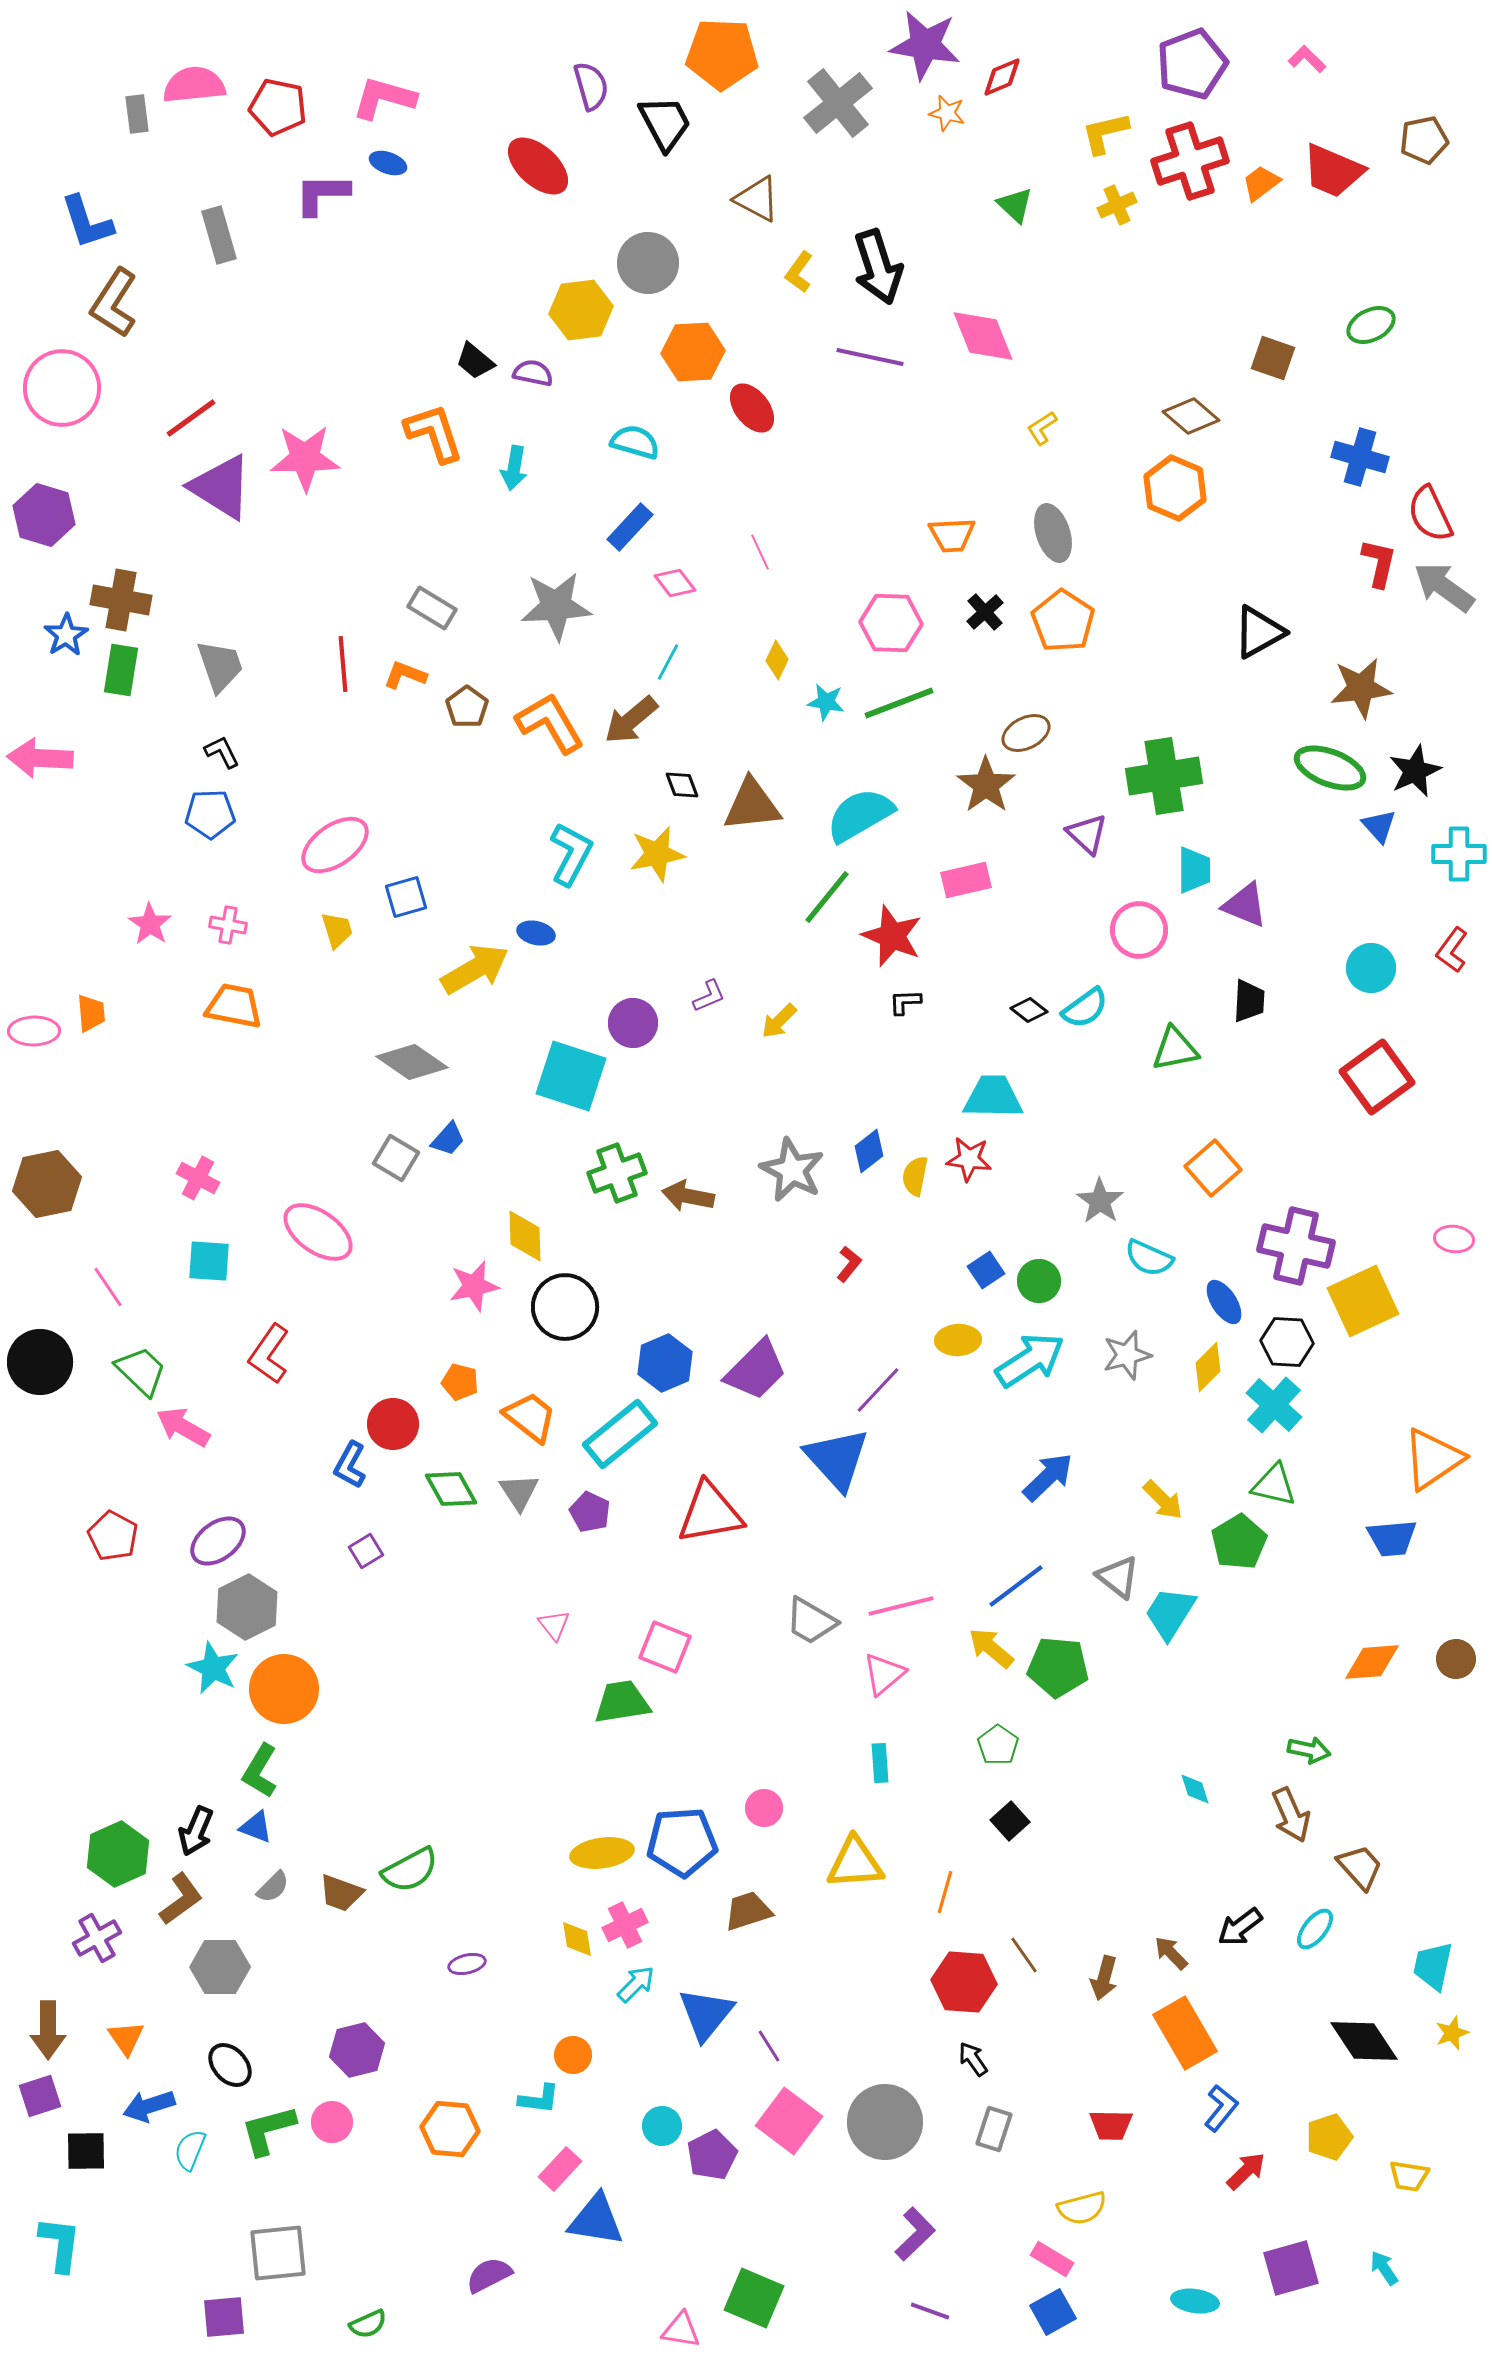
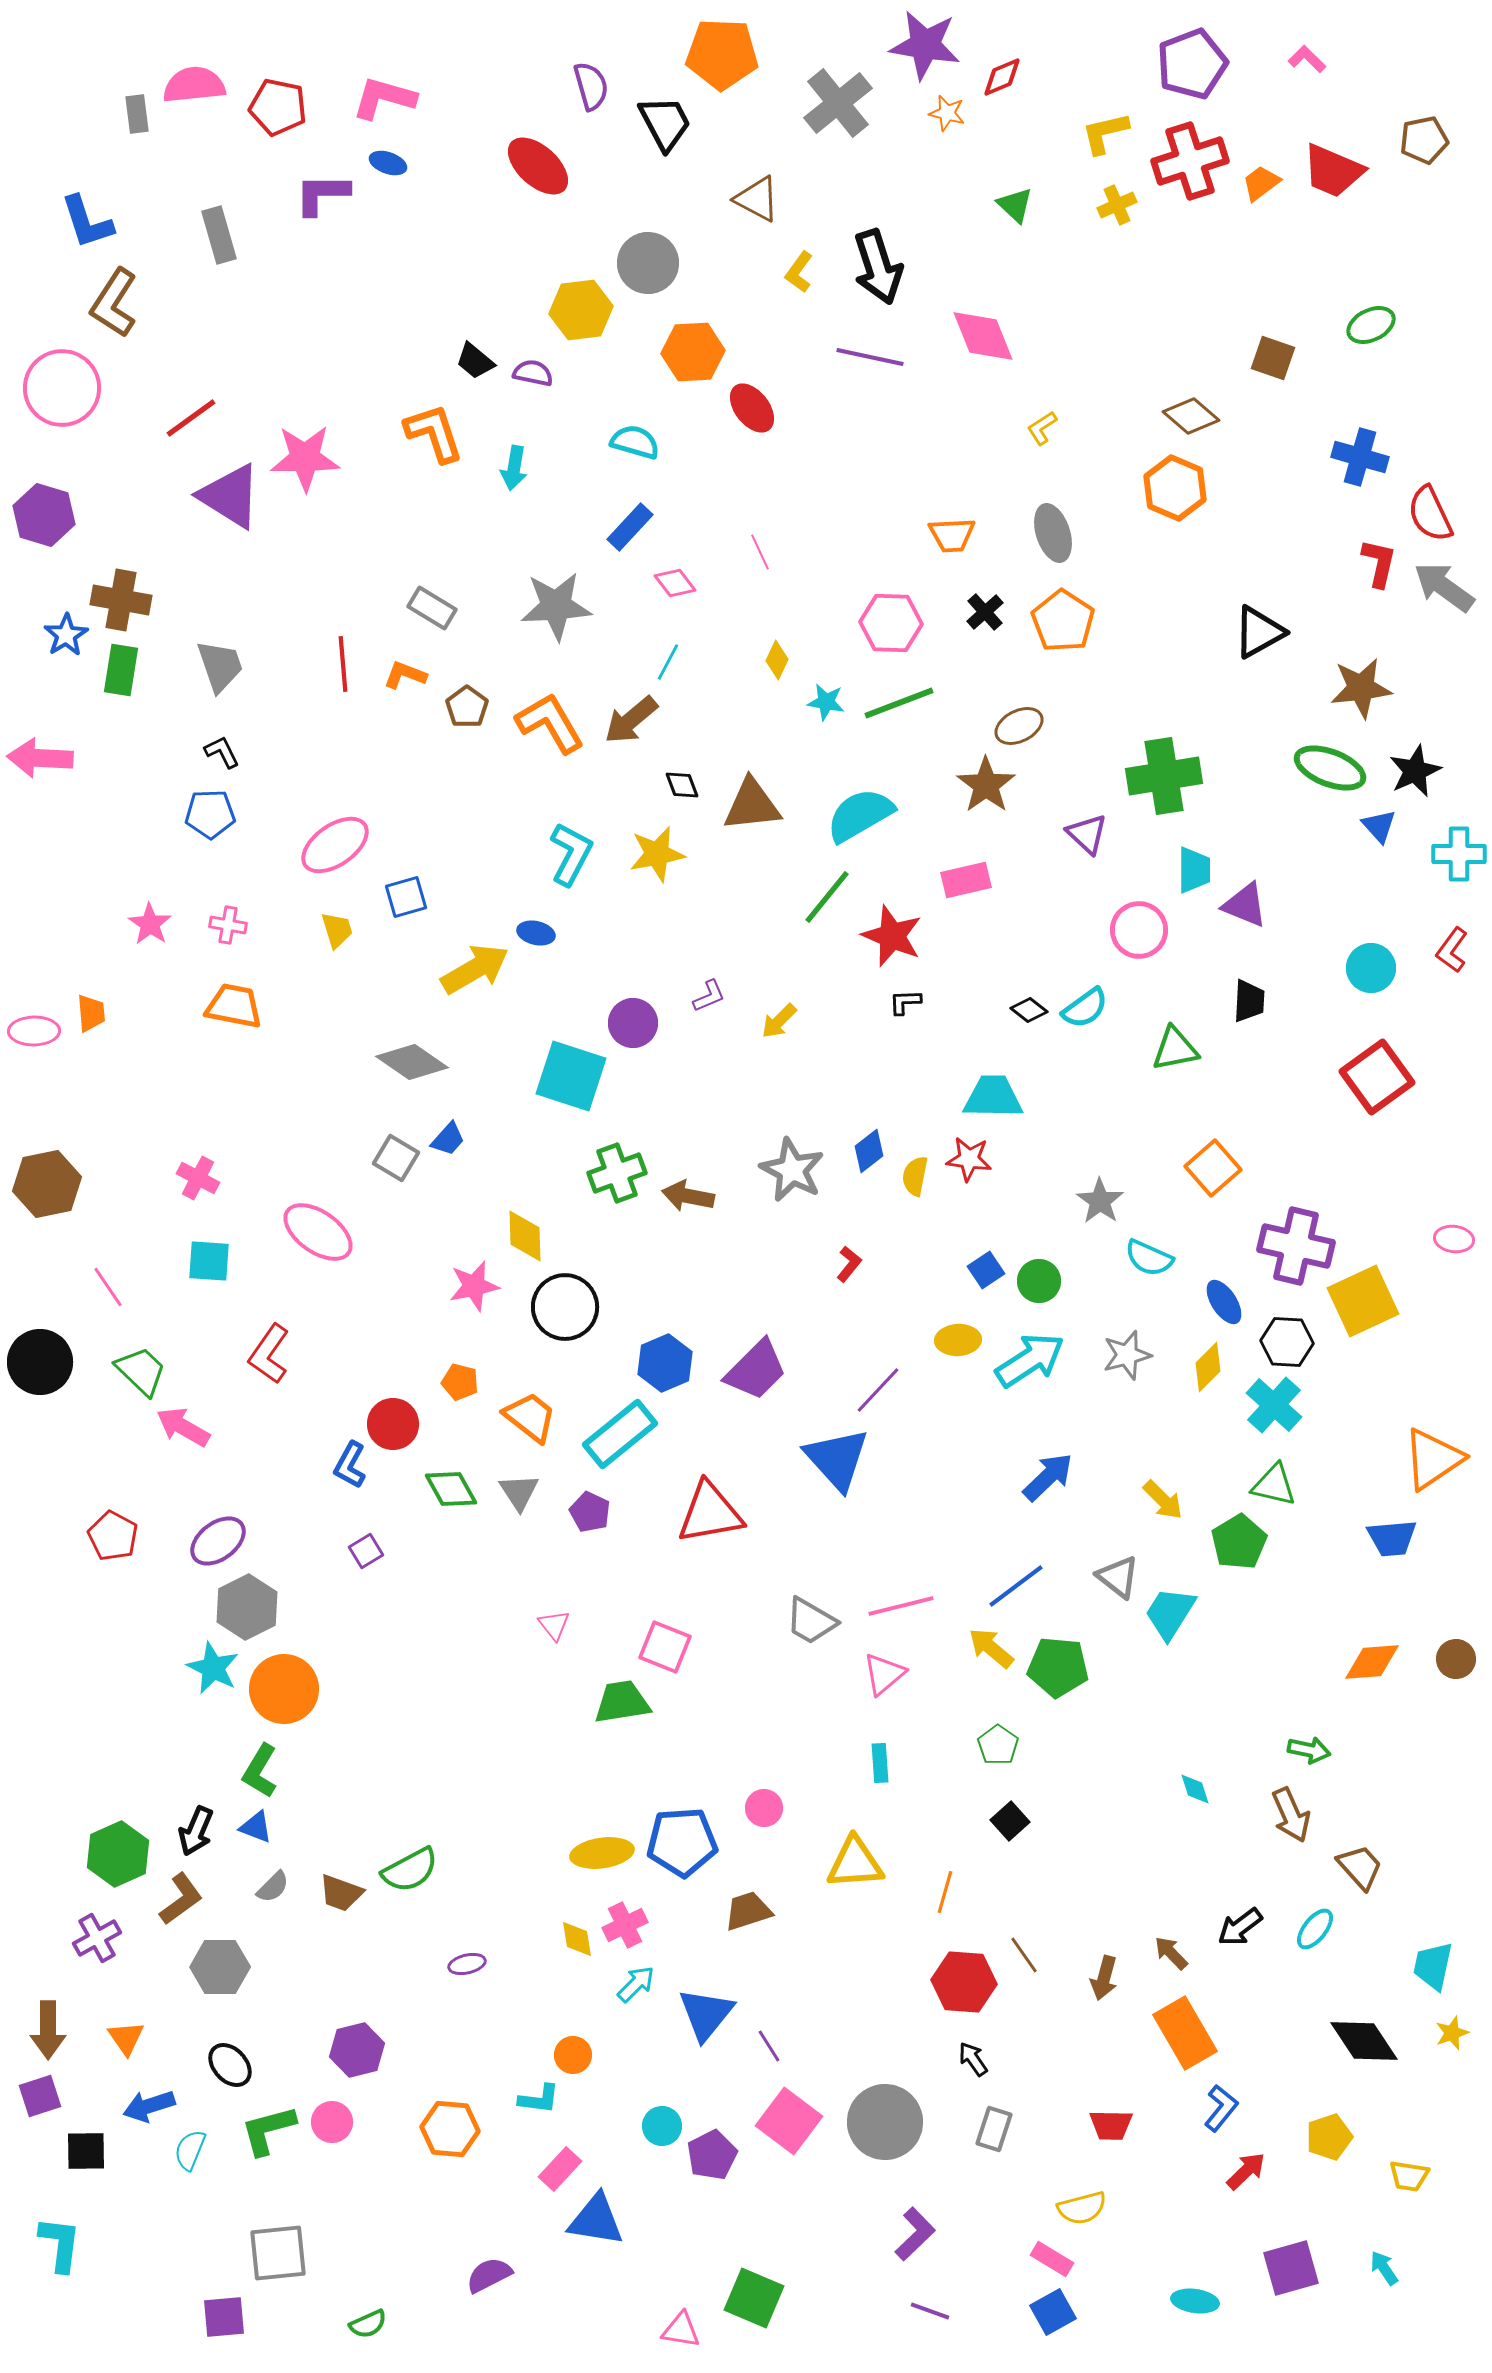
purple triangle at (221, 487): moved 9 px right, 9 px down
brown ellipse at (1026, 733): moved 7 px left, 7 px up
